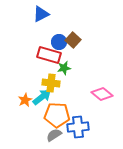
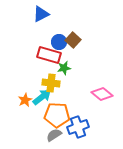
blue cross: rotated 15 degrees counterclockwise
